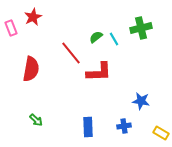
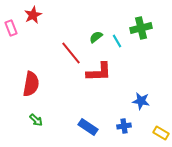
red star: moved 2 px up
cyan line: moved 3 px right, 2 px down
red semicircle: moved 15 px down
blue rectangle: rotated 54 degrees counterclockwise
